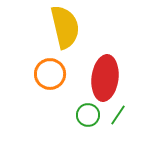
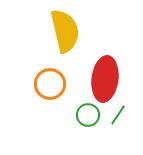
yellow semicircle: moved 4 px down
orange circle: moved 10 px down
red ellipse: moved 1 px down
